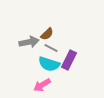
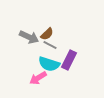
gray arrow: moved 5 px up; rotated 36 degrees clockwise
gray line: moved 1 px left, 3 px up
pink arrow: moved 4 px left, 7 px up
